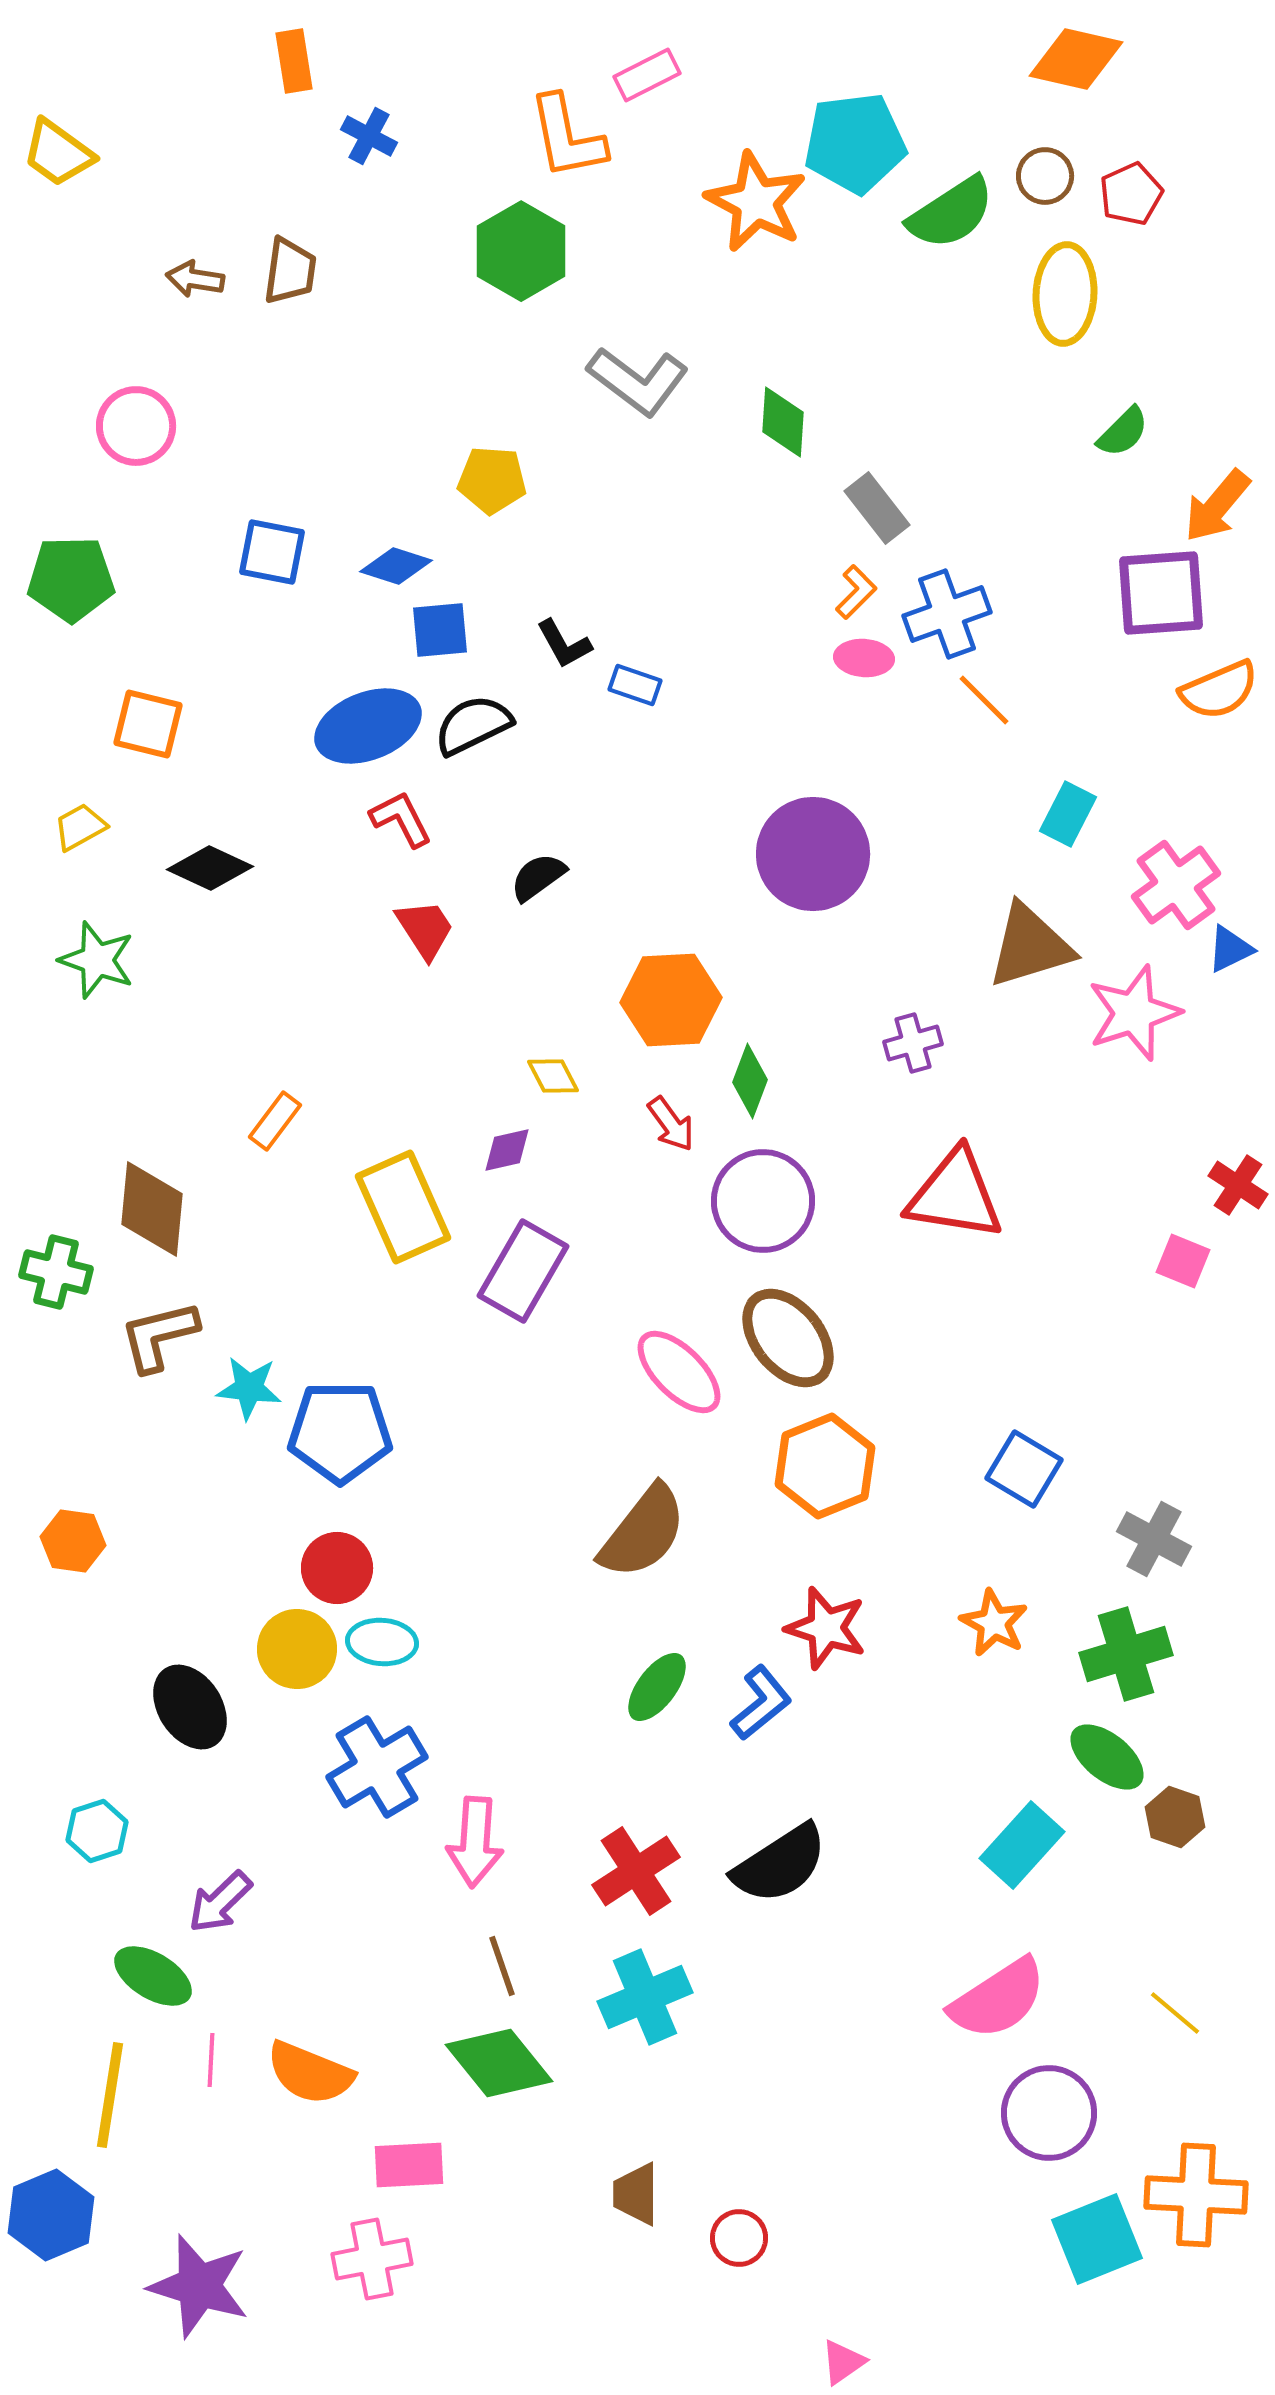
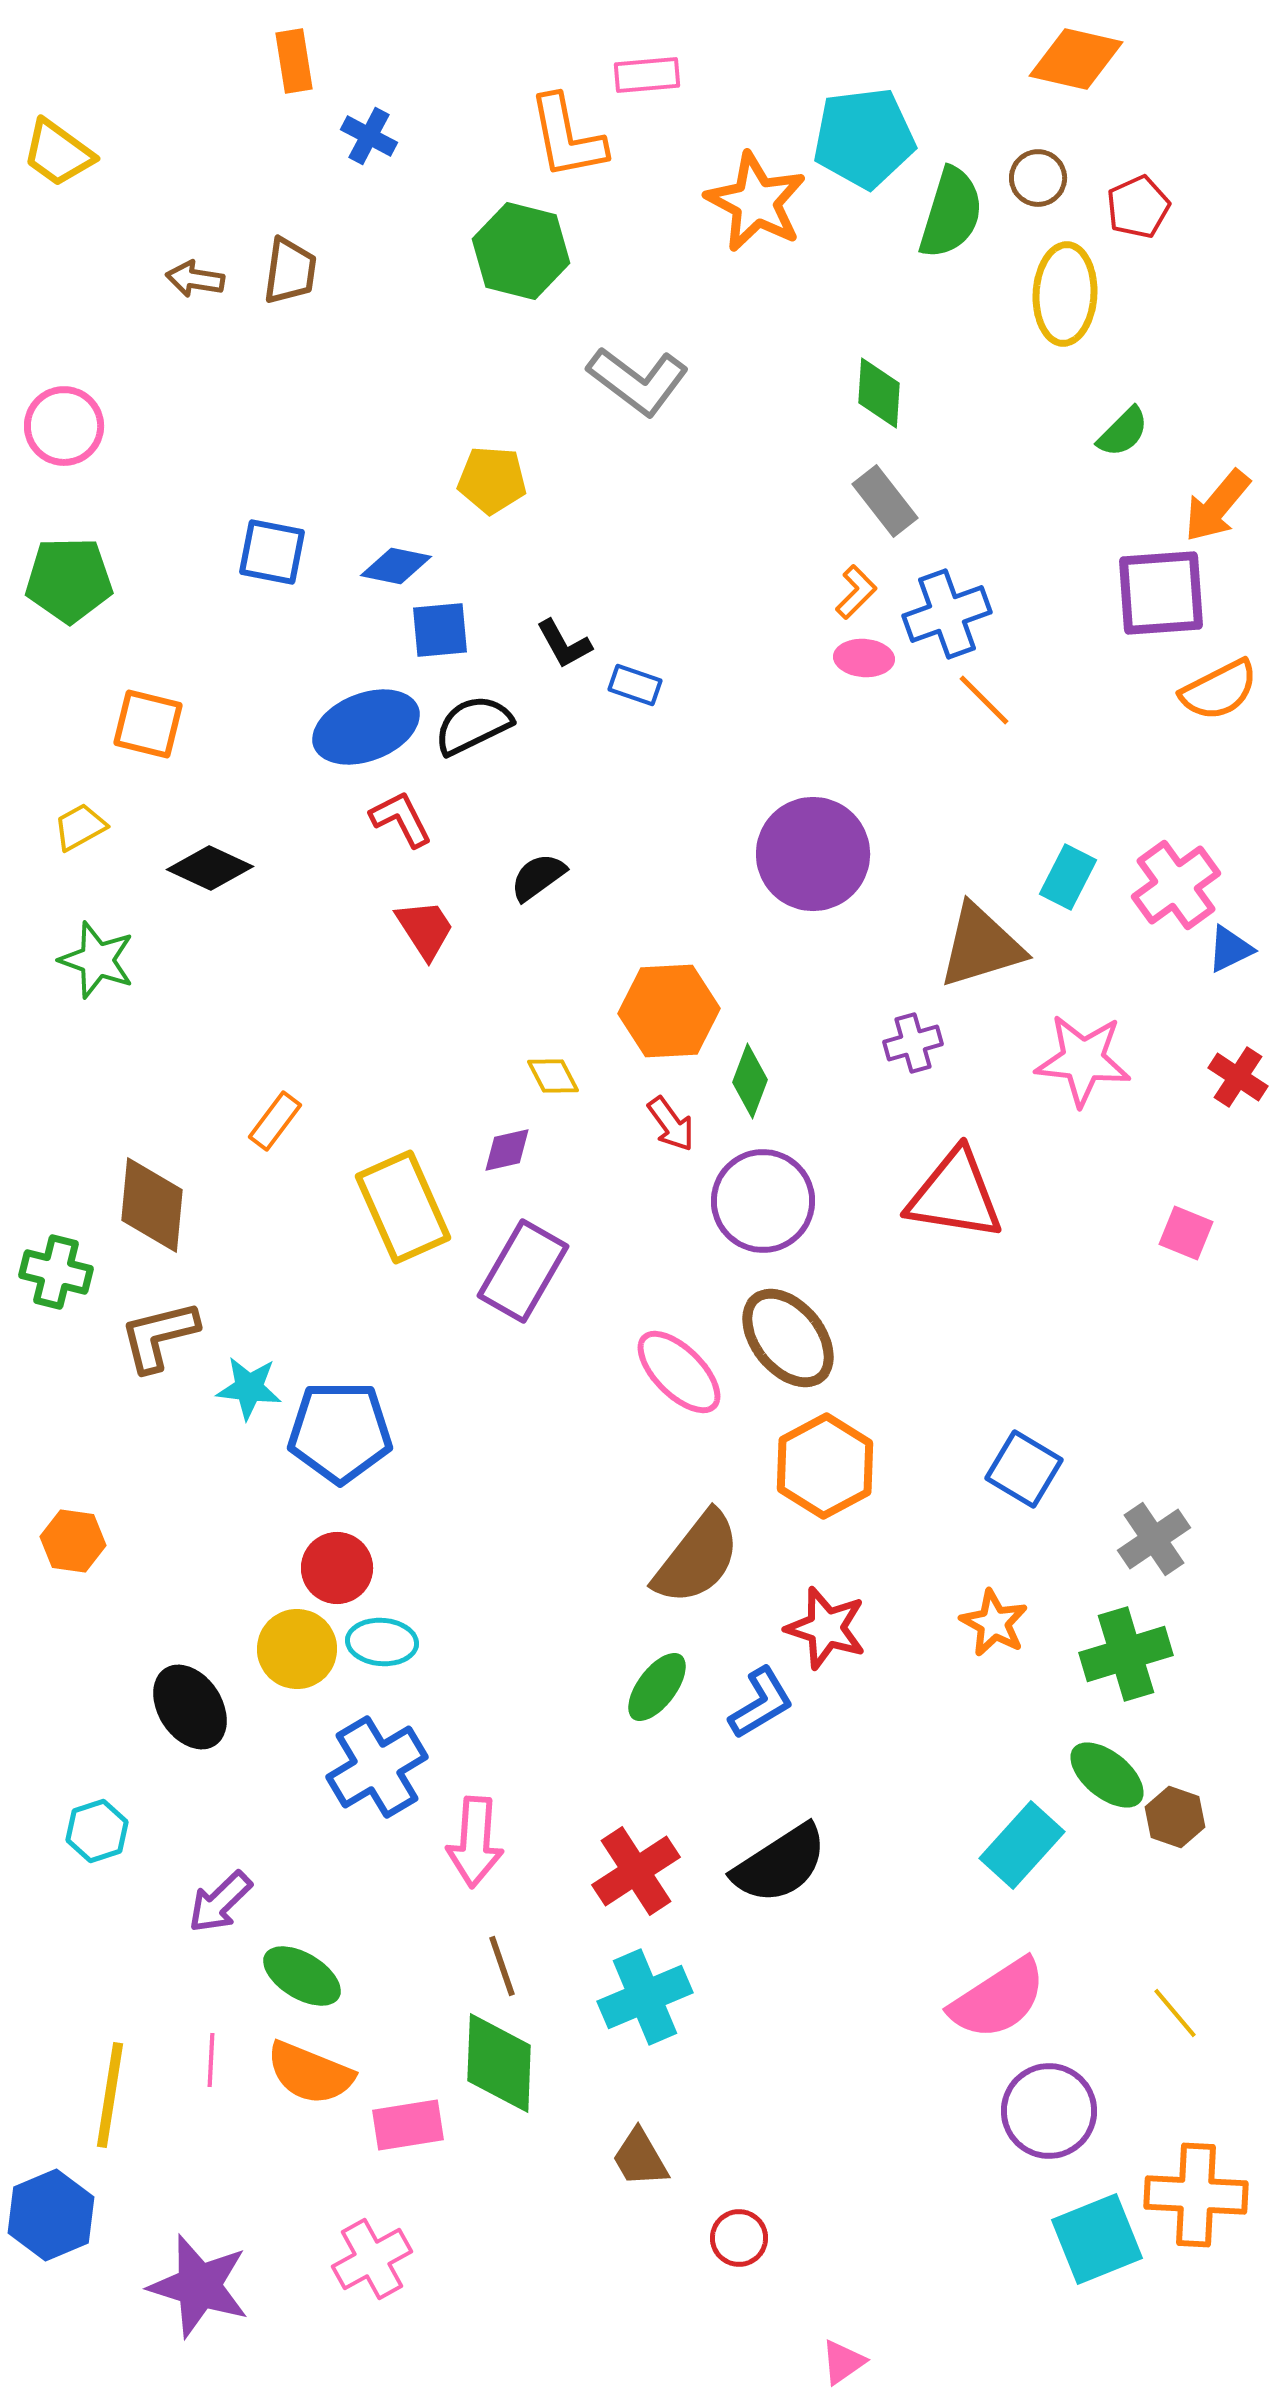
pink rectangle at (647, 75): rotated 22 degrees clockwise
cyan pentagon at (855, 143): moved 9 px right, 5 px up
brown circle at (1045, 176): moved 7 px left, 2 px down
red pentagon at (1131, 194): moved 7 px right, 13 px down
green semicircle at (951, 213): rotated 40 degrees counterclockwise
green hexagon at (521, 251): rotated 16 degrees counterclockwise
green diamond at (783, 422): moved 96 px right, 29 px up
pink circle at (136, 426): moved 72 px left
gray rectangle at (877, 508): moved 8 px right, 7 px up
blue diamond at (396, 566): rotated 6 degrees counterclockwise
green pentagon at (71, 579): moved 2 px left, 1 px down
orange semicircle at (1219, 690): rotated 4 degrees counterclockwise
blue ellipse at (368, 726): moved 2 px left, 1 px down
cyan rectangle at (1068, 814): moved 63 px down
brown triangle at (1030, 946): moved 49 px left
orange hexagon at (671, 1000): moved 2 px left, 11 px down
pink star at (1134, 1013): moved 51 px left, 47 px down; rotated 24 degrees clockwise
red cross at (1238, 1185): moved 108 px up
brown diamond at (152, 1209): moved 4 px up
pink square at (1183, 1261): moved 3 px right, 28 px up
orange hexagon at (825, 1466): rotated 6 degrees counterclockwise
brown semicircle at (643, 1532): moved 54 px right, 26 px down
gray cross at (1154, 1539): rotated 28 degrees clockwise
blue L-shape at (761, 1703): rotated 8 degrees clockwise
green ellipse at (1107, 1757): moved 18 px down
green ellipse at (153, 1976): moved 149 px right
yellow line at (1175, 2013): rotated 10 degrees clockwise
green diamond at (499, 2063): rotated 41 degrees clockwise
purple circle at (1049, 2113): moved 2 px up
pink rectangle at (409, 2165): moved 1 px left, 40 px up; rotated 6 degrees counterclockwise
brown trapezoid at (636, 2194): moved 4 px right, 36 px up; rotated 30 degrees counterclockwise
pink cross at (372, 2259): rotated 18 degrees counterclockwise
